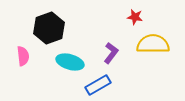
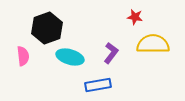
black hexagon: moved 2 px left
cyan ellipse: moved 5 px up
blue rectangle: rotated 20 degrees clockwise
